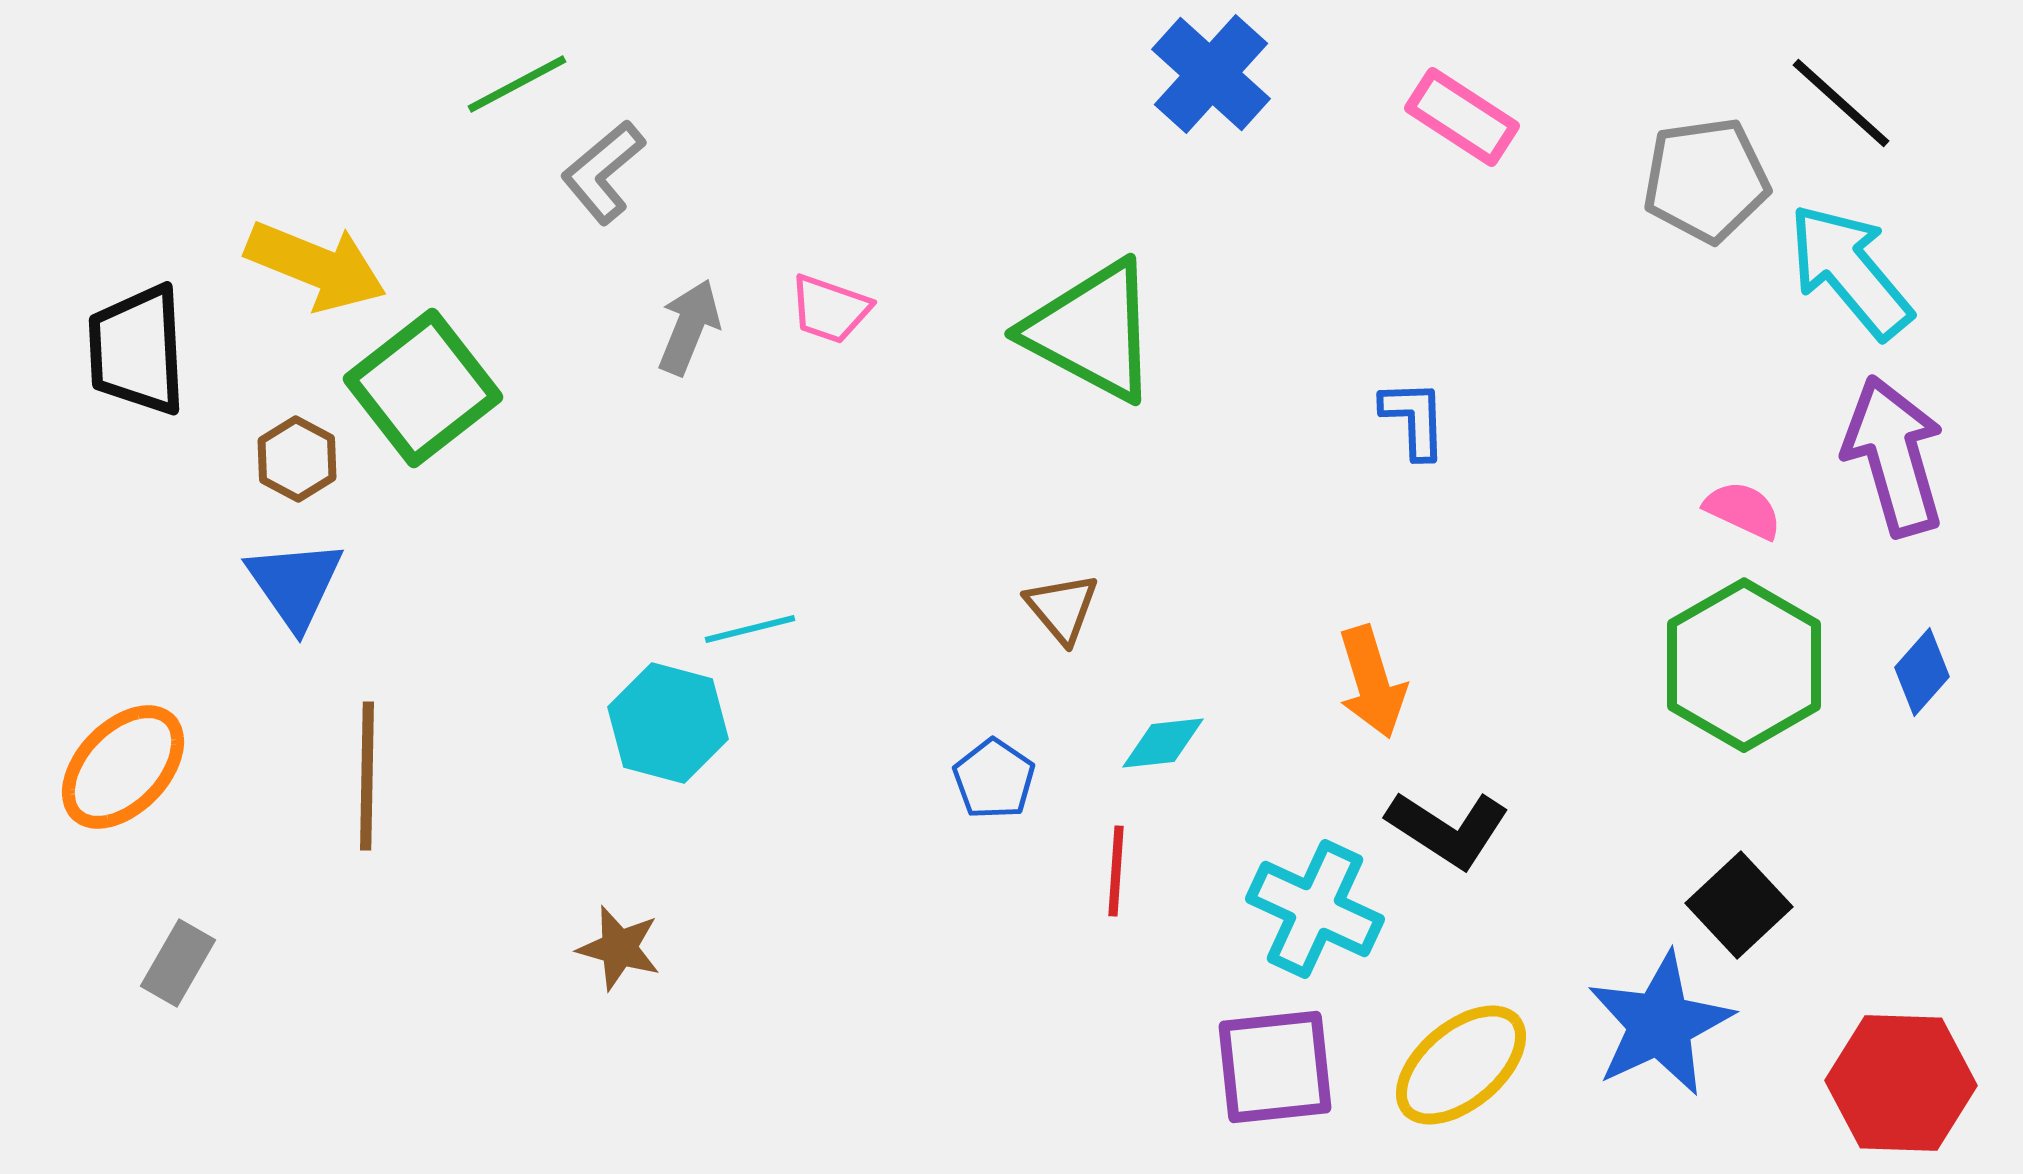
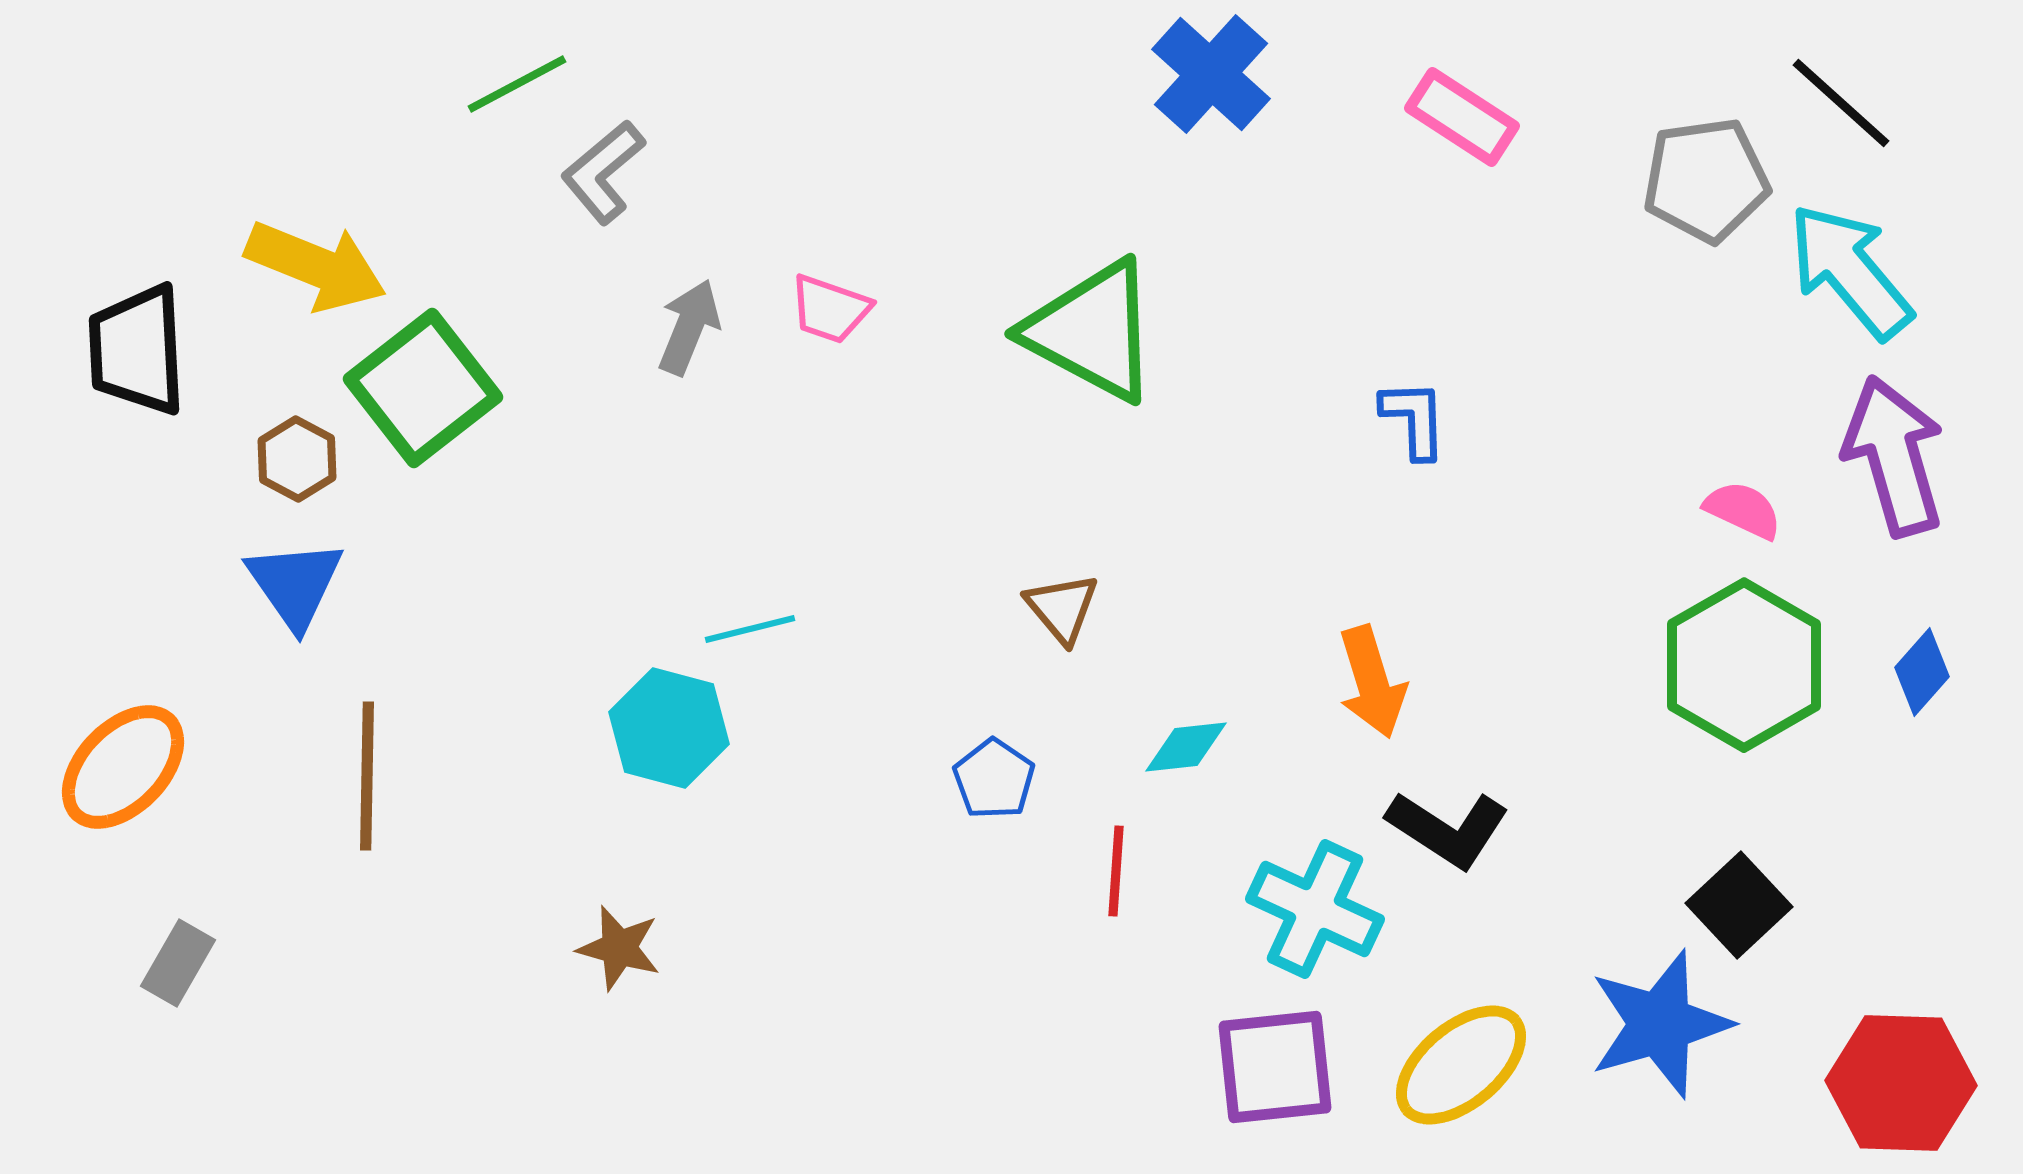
cyan hexagon: moved 1 px right, 5 px down
cyan diamond: moved 23 px right, 4 px down
blue star: rotated 9 degrees clockwise
